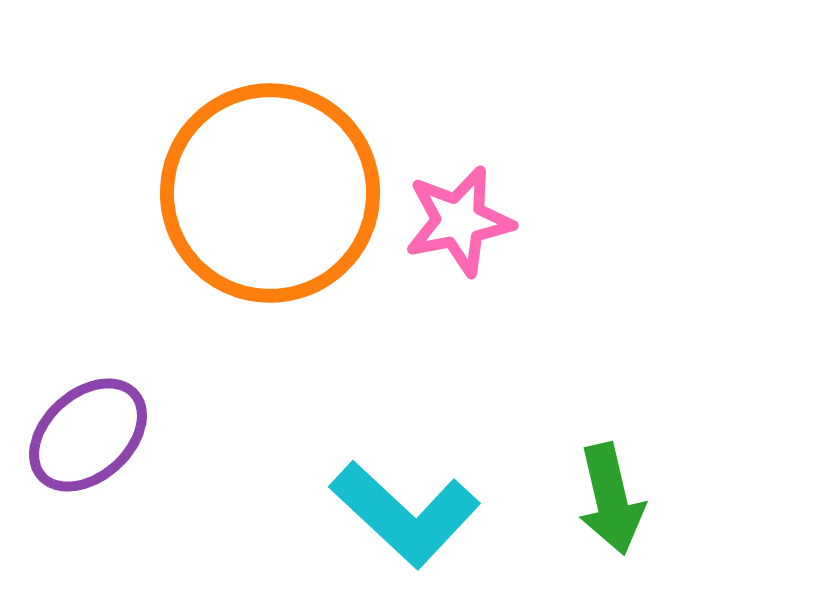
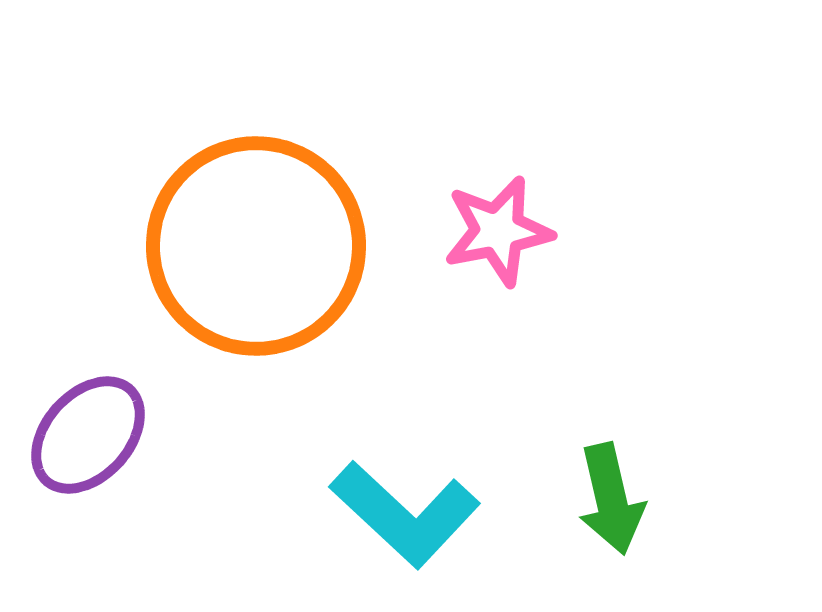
orange circle: moved 14 px left, 53 px down
pink star: moved 39 px right, 10 px down
purple ellipse: rotated 6 degrees counterclockwise
